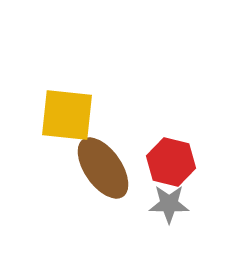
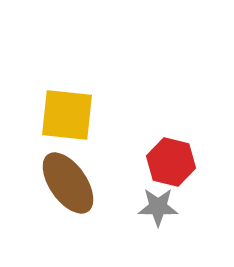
brown ellipse: moved 35 px left, 15 px down
gray star: moved 11 px left, 3 px down
